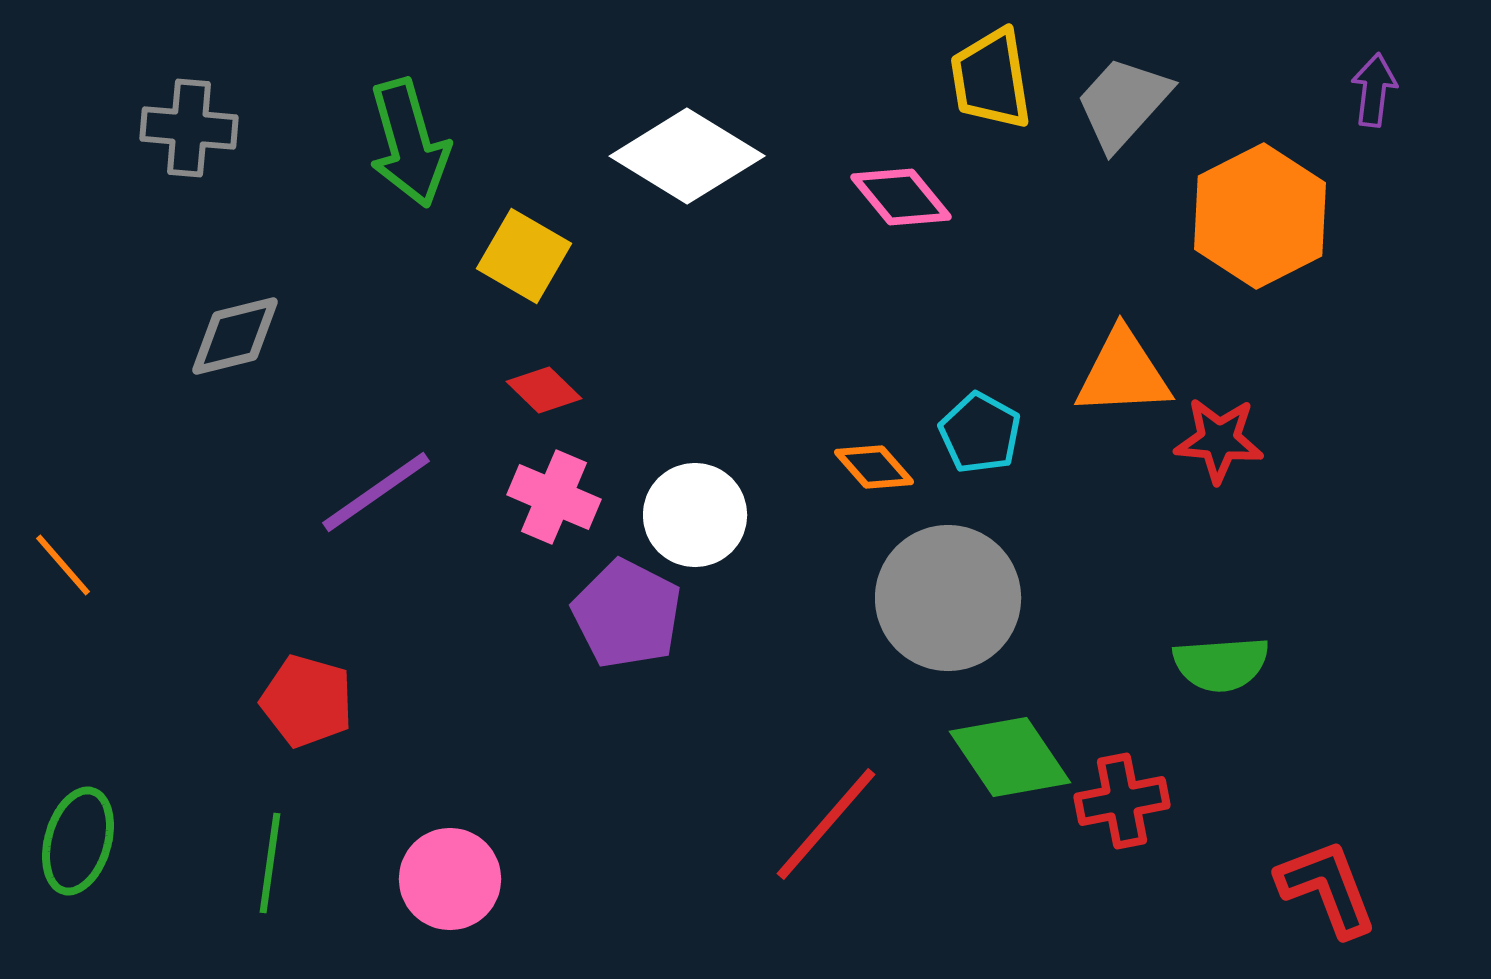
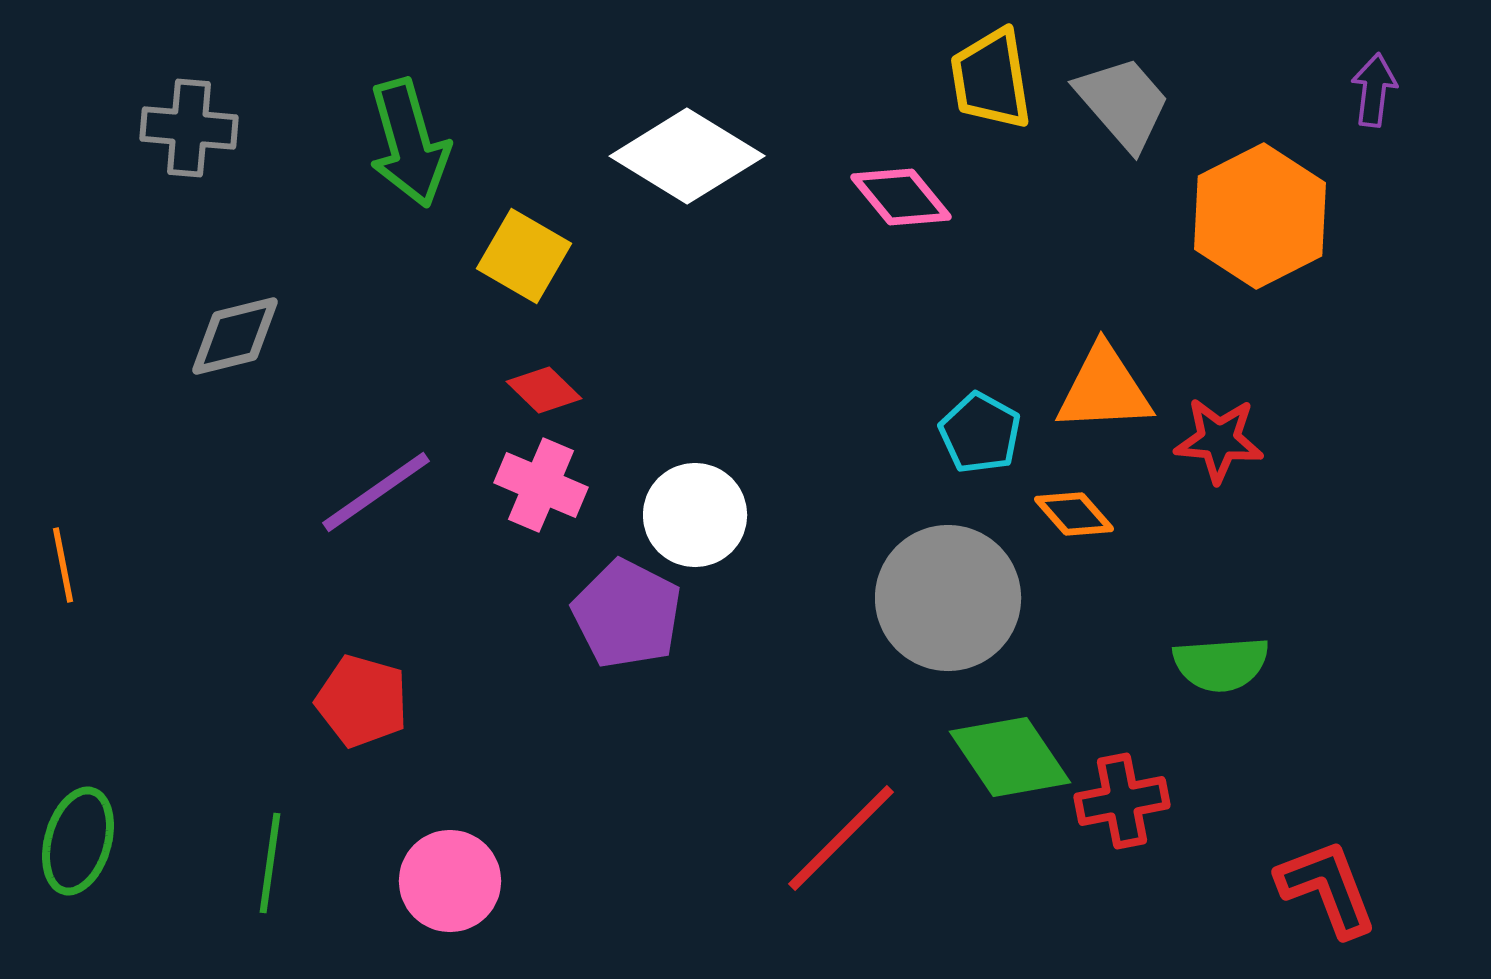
gray trapezoid: rotated 97 degrees clockwise
orange triangle: moved 19 px left, 16 px down
orange diamond: moved 200 px right, 47 px down
pink cross: moved 13 px left, 12 px up
orange line: rotated 30 degrees clockwise
red pentagon: moved 55 px right
red line: moved 15 px right, 14 px down; rotated 4 degrees clockwise
pink circle: moved 2 px down
